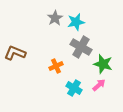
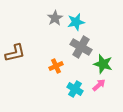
brown L-shape: rotated 145 degrees clockwise
cyan cross: moved 1 px right, 1 px down
